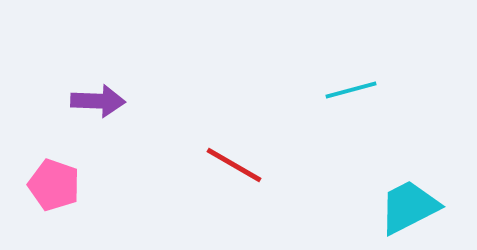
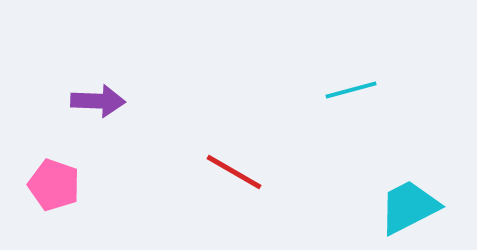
red line: moved 7 px down
